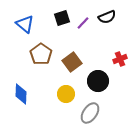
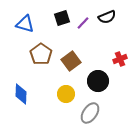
blue triangle: rotated 24 degrees counterclockwise
brown square: moved 1 px left, 1 px up
